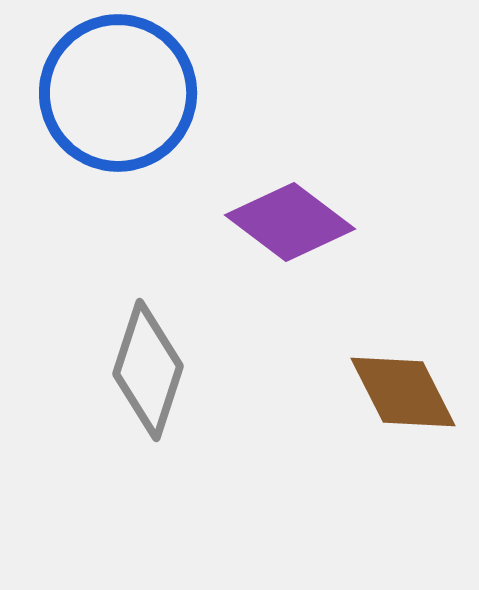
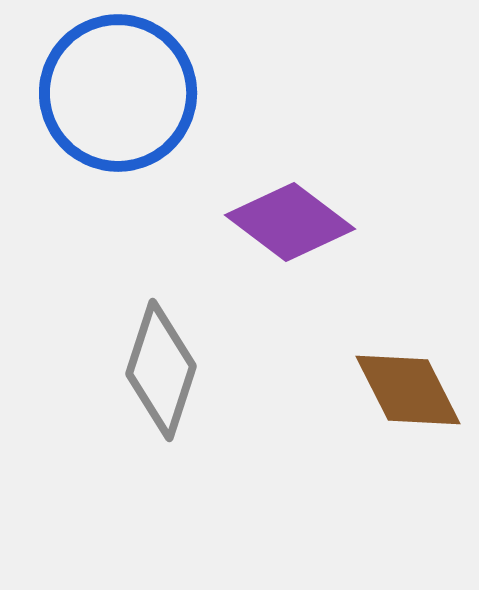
gray diamond: moved 13 px right
brown diamond: moved 5 px right, 2 px up
